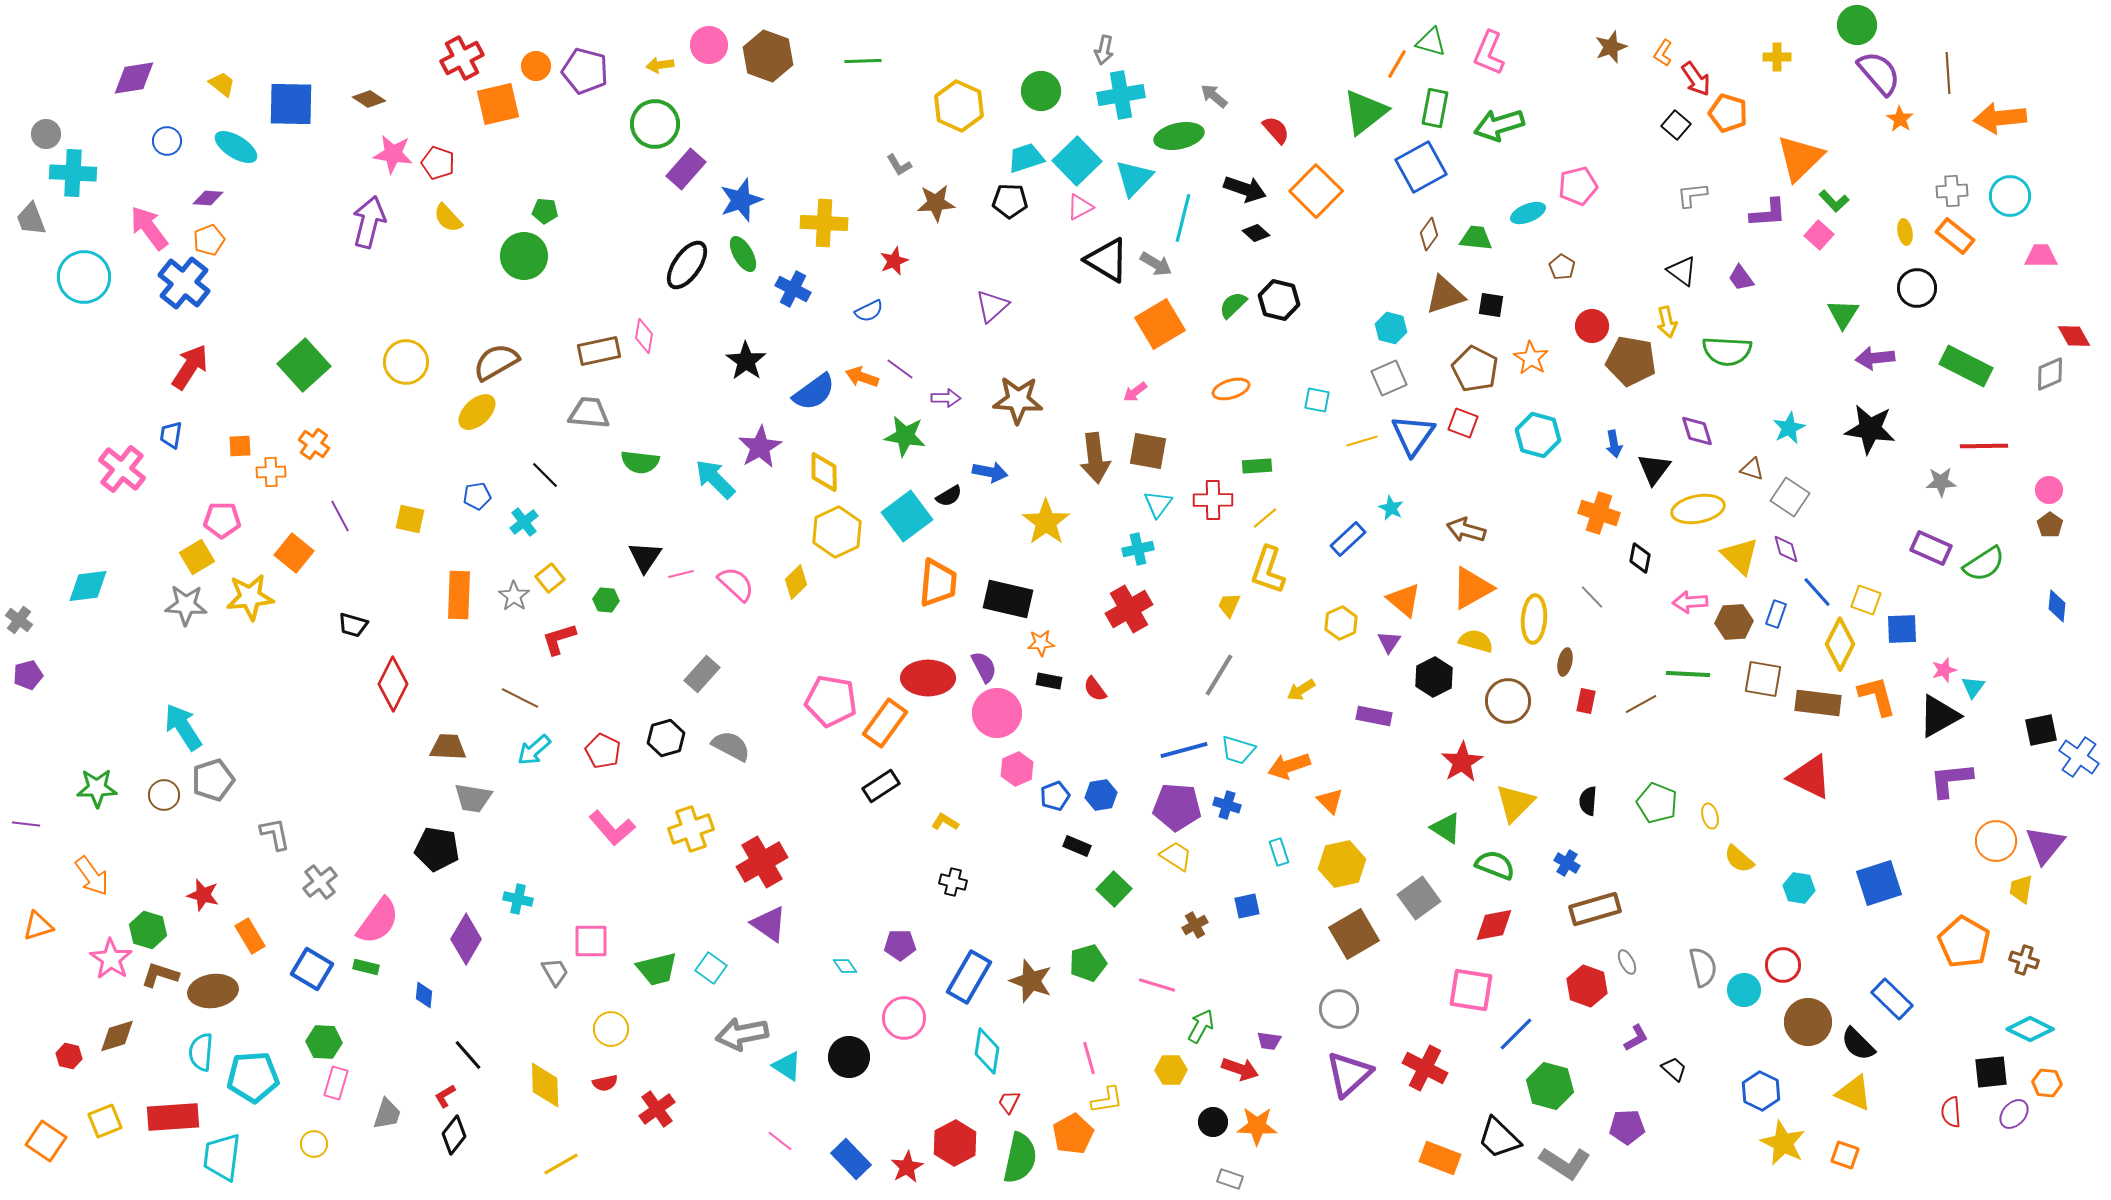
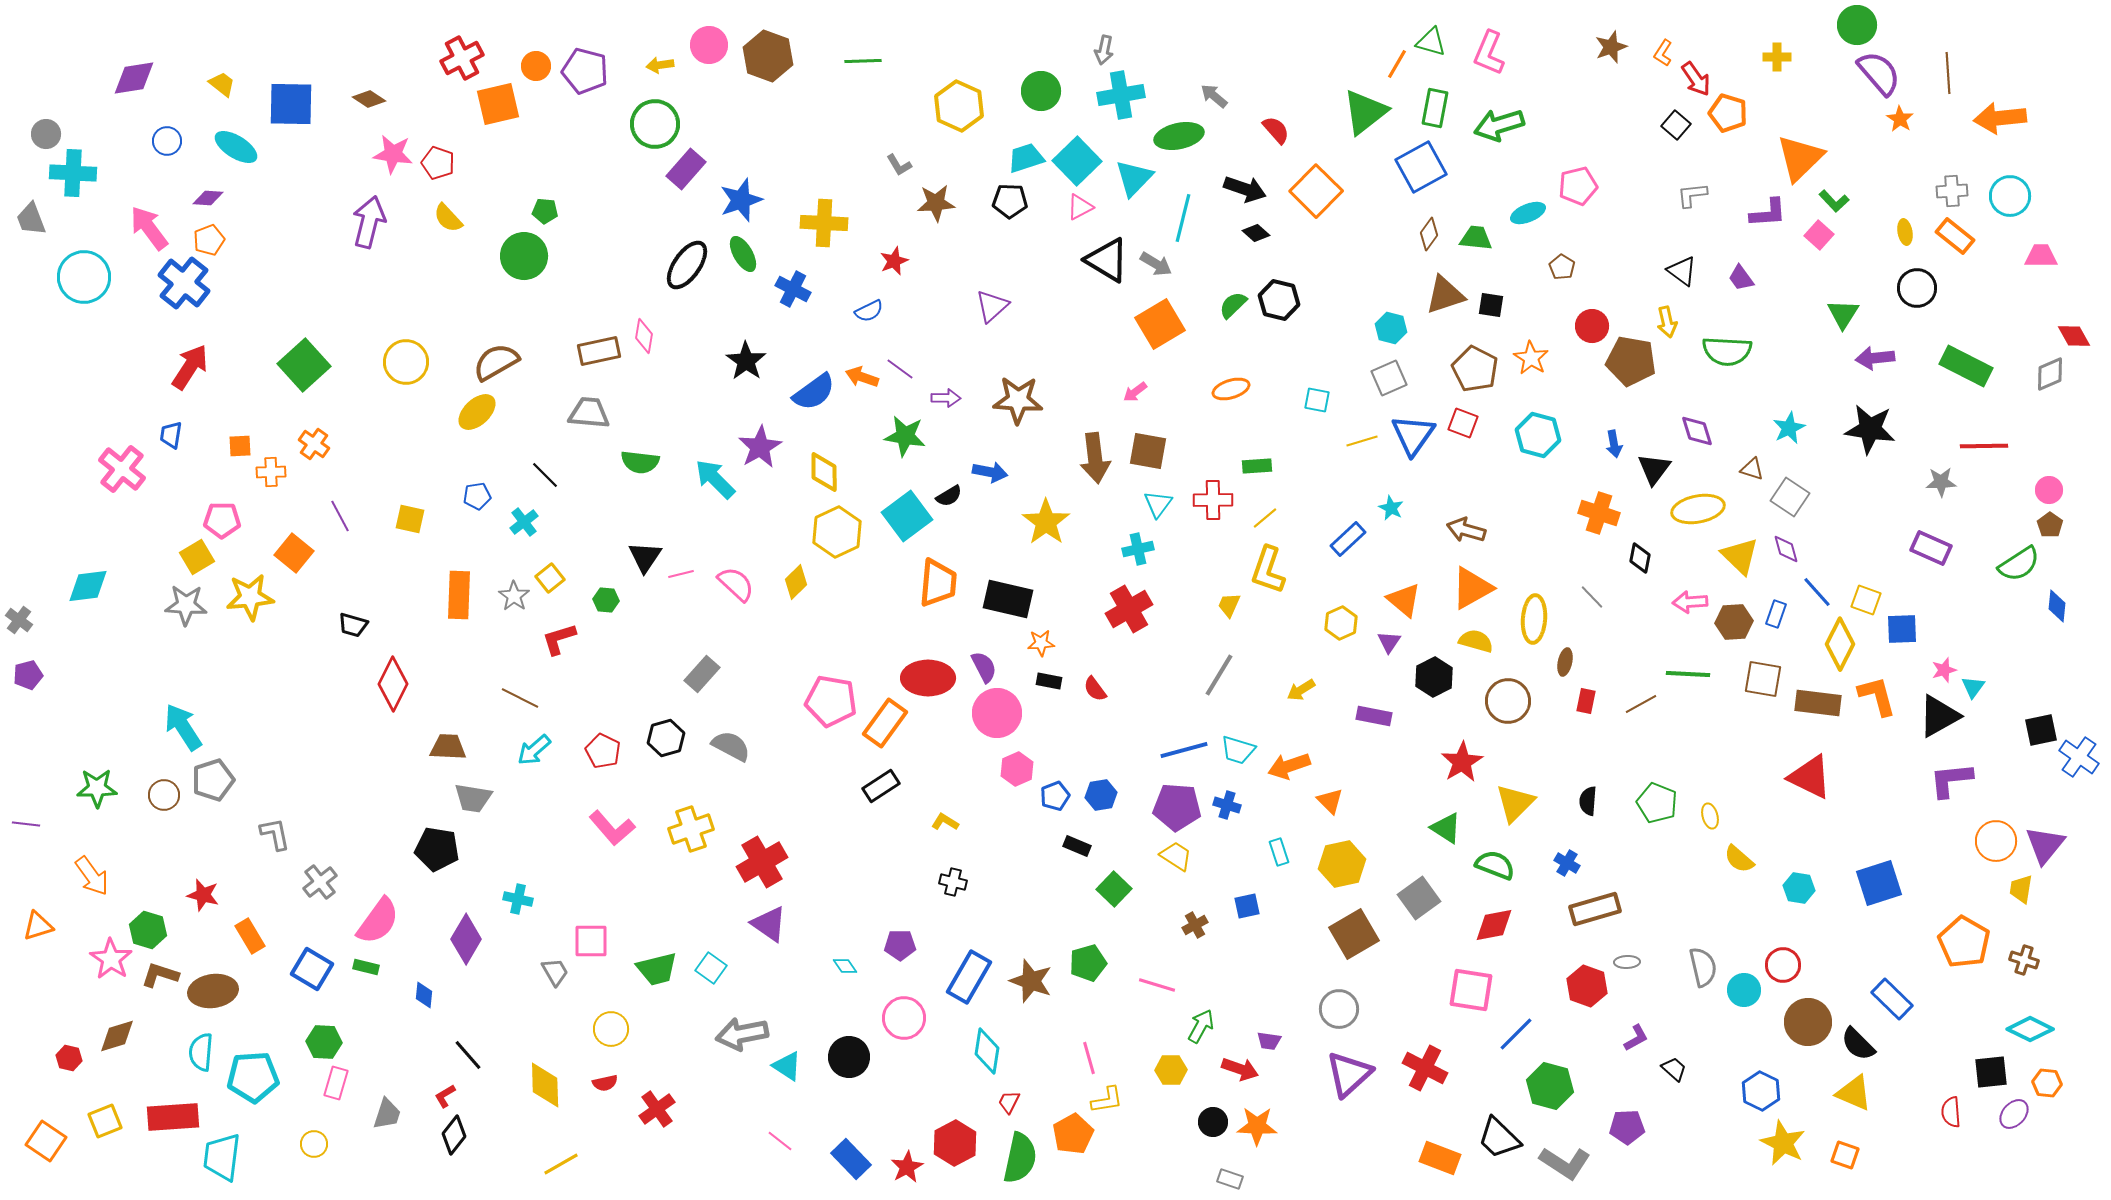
green semicircle at (1984, 564): moved 35 px right
gray ellipse at (1627, 962): rotated 65 degrees counterclockwise
red hexagon at (69, 1056): moved 2 px down
